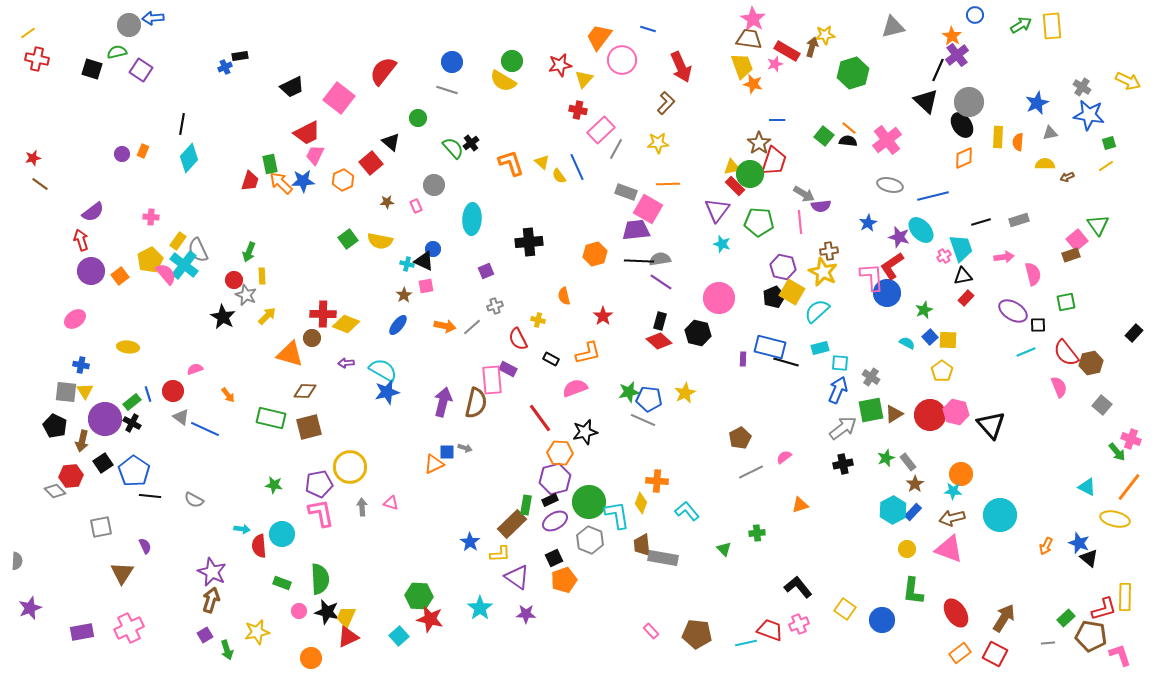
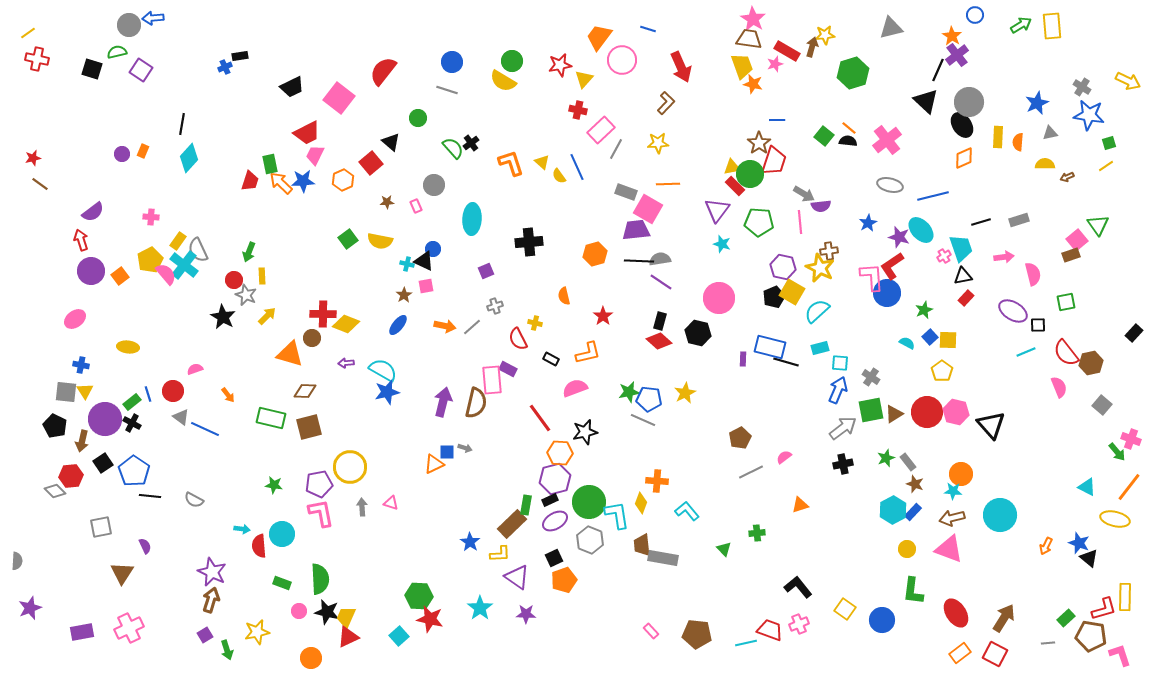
gray triangle at (893, 27): moved 2 px left, 1 px down
yellow star at (823, 272): moved 3 px left, 4 px up
yellow cross at (538, 320): moved 3 px left, 3 px down
red circle at (930, 415): moved 3 px left, 3 px up
brown star at (915, 484): rotated 18 degrees counterclockwise
